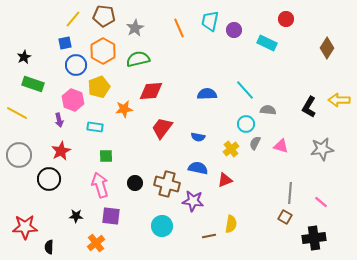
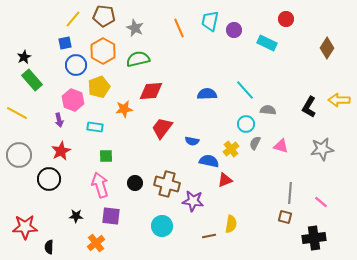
gray star at (135, 28): rotated 18 degrees counterclockwise
green rectangle at (33, 84): moved 1 px left, 4 px up; rotated 30 degrees clockwise
blue semicircle at (198, 137): moved 6 px left, 4 px down
blue semicircle at (198, 168): moved 11 px right, 7 px up
brown square at (285, 217): rotated 16 degrees counterclockwise
